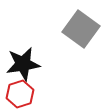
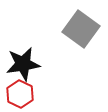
red hexagon: rotated 16 degrees counterclockwise
